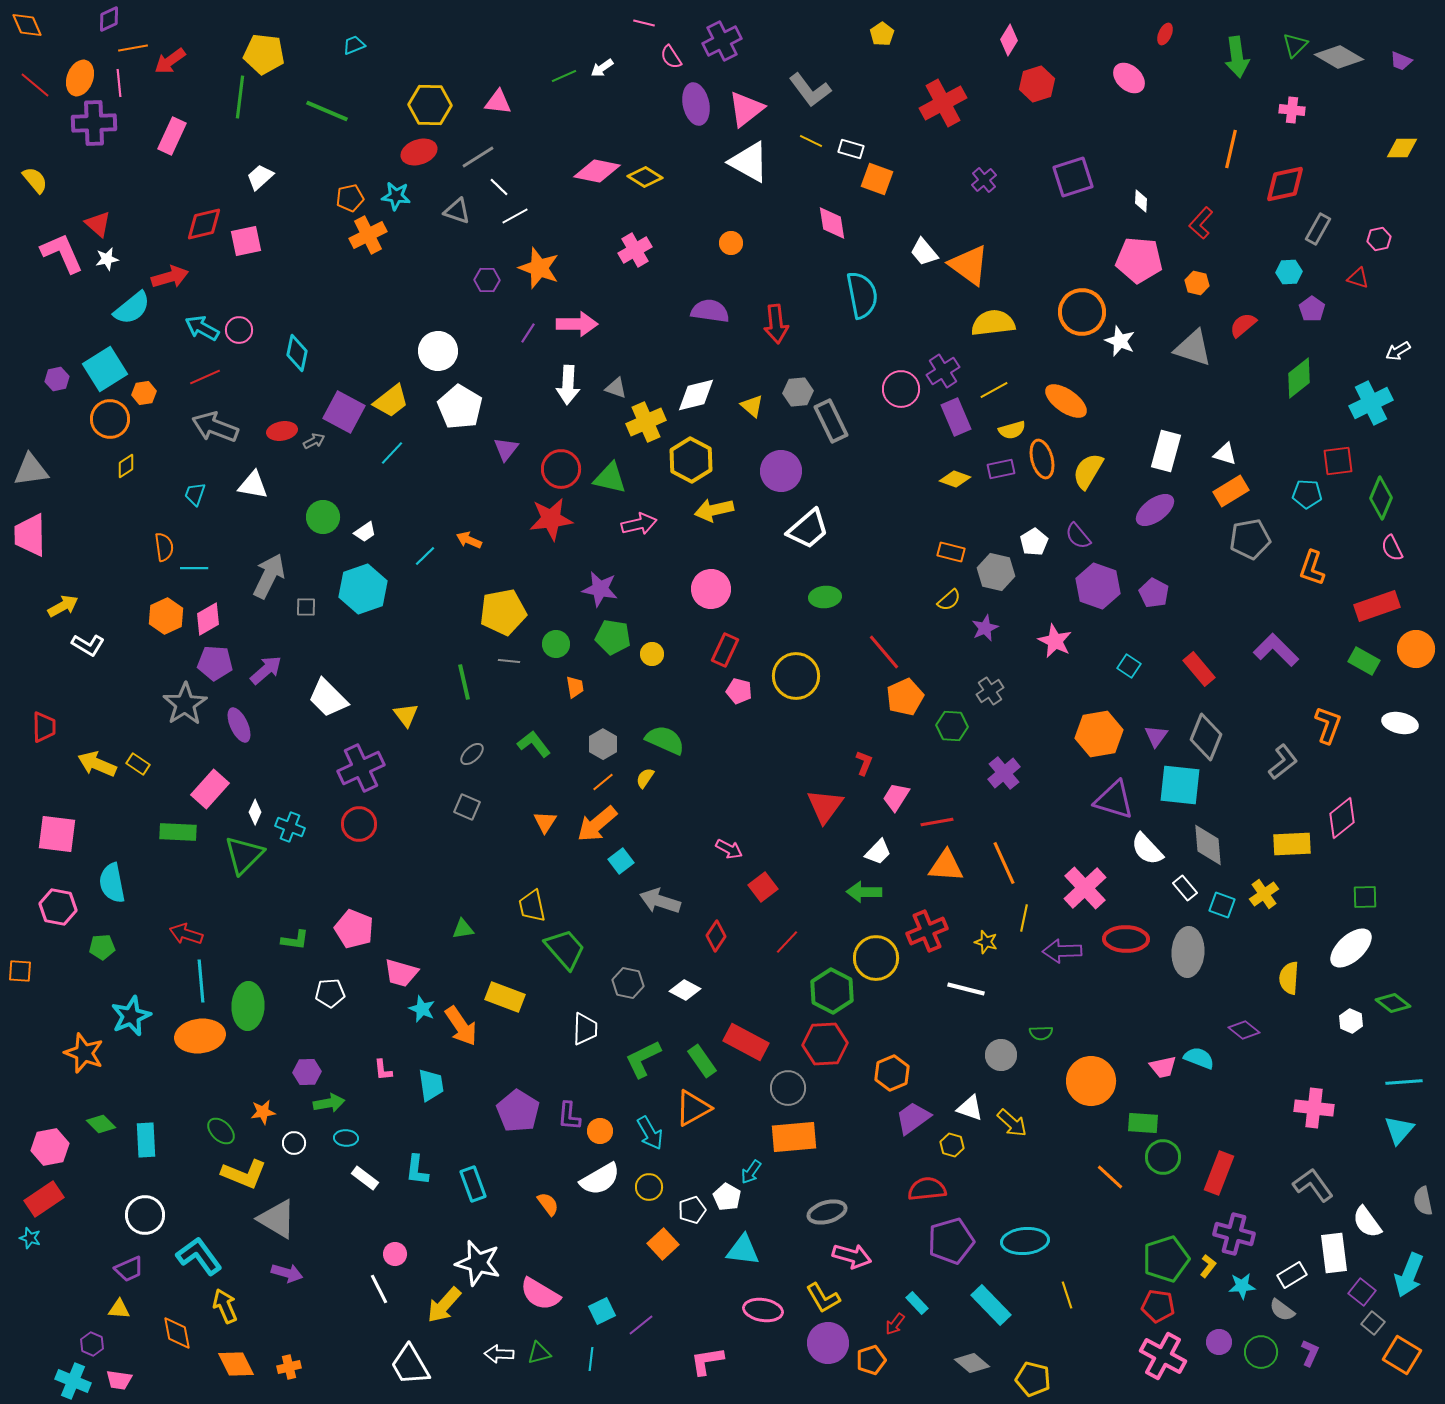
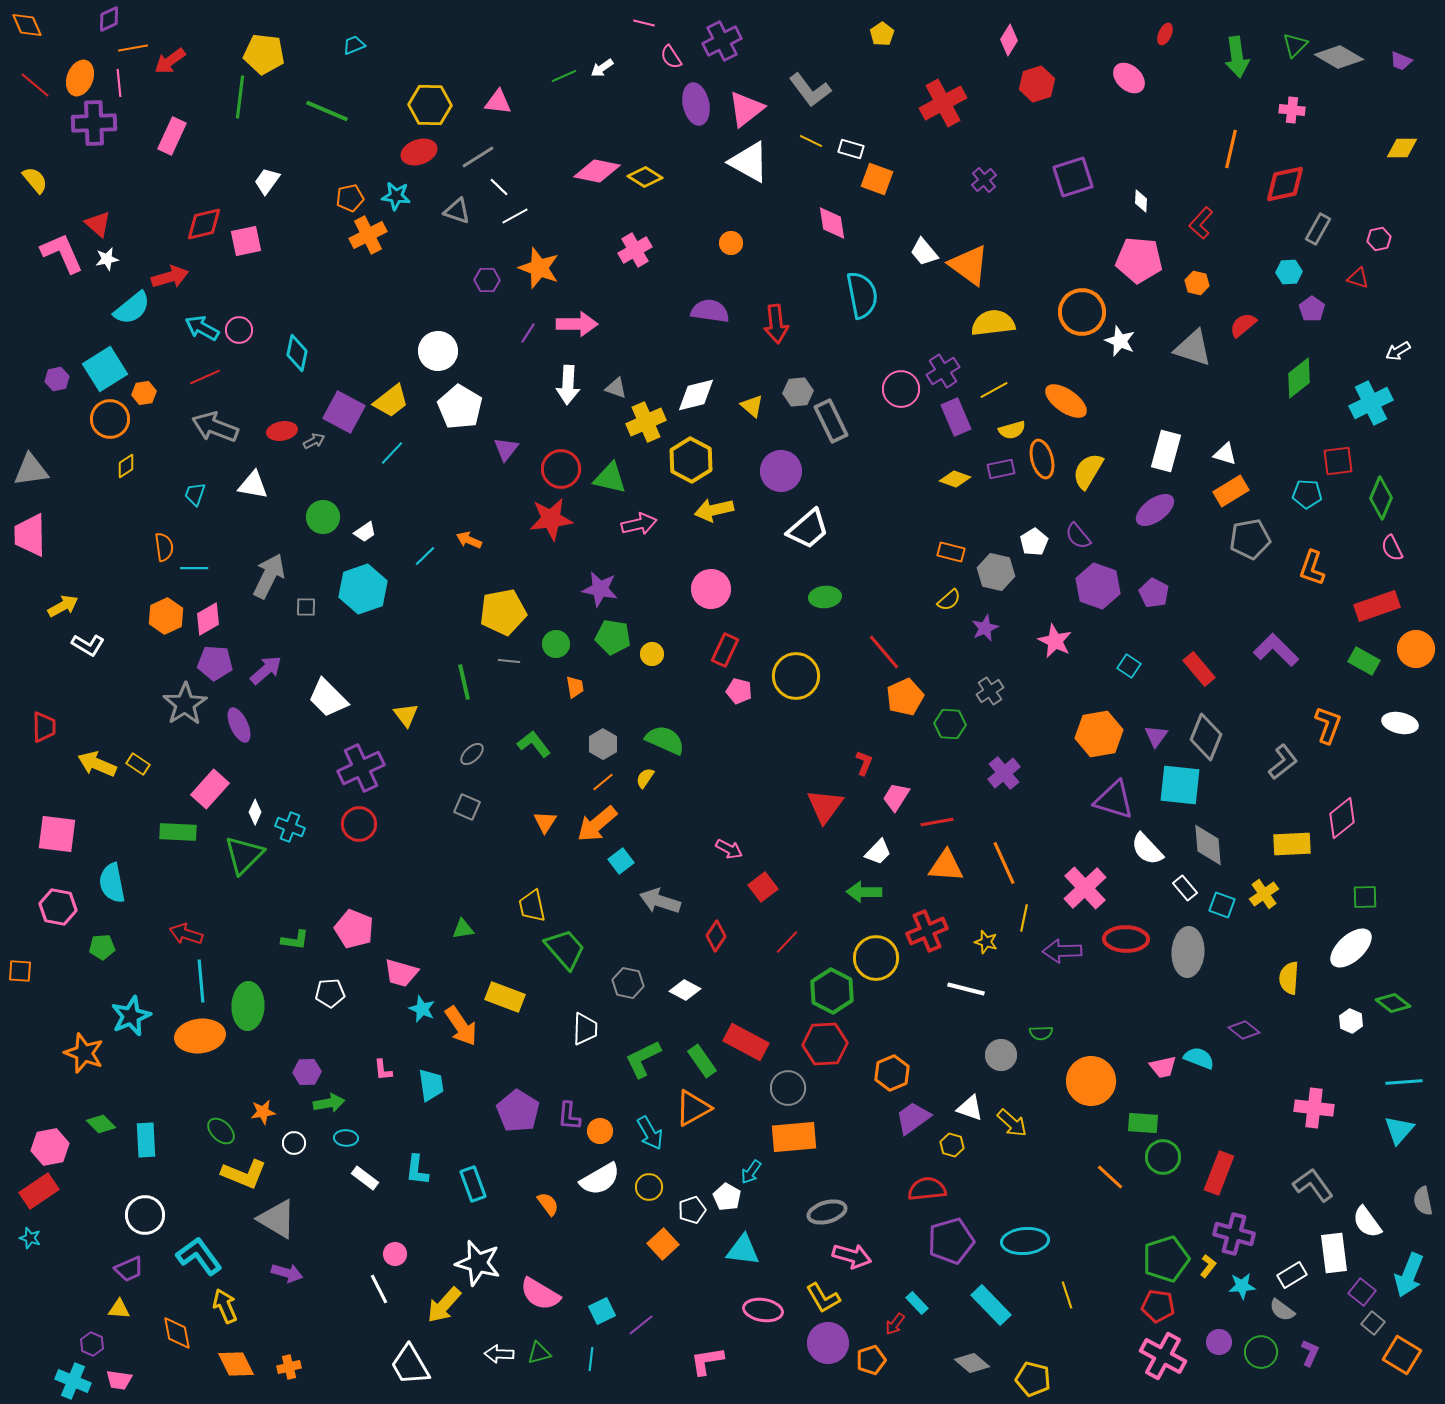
white trapezoid at (260, 177): moved 7 px right, 4 px down; rotated 12 degrees counterclockwise
green hexagon at (952, 726): moved 2 px left, 2 px up
red rectangle at (44, 1199): moved 5 px left, 8 px up
